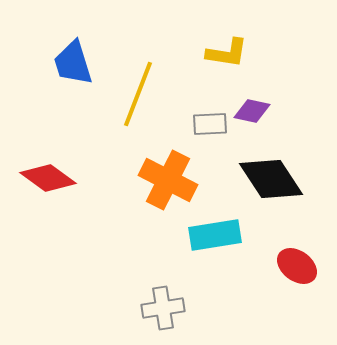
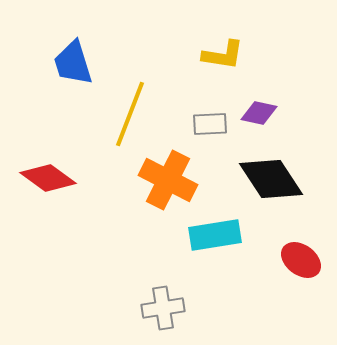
yellow L-shape: moved 4 px left, 2 px down
yellow line: moved 8 px left, 20 px down
purple diamond: moved 7 px right, 2 px down
red ellipse: moved 4 px right, 6 px up
